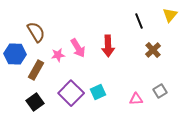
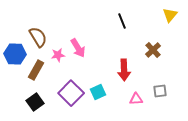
black line: moved 17 px left
brown semicircle: moved 2 px right, 5 px down
red arrow: moved 16 px right, 24 px down
gray square: rotated 24 degrees clockwise
